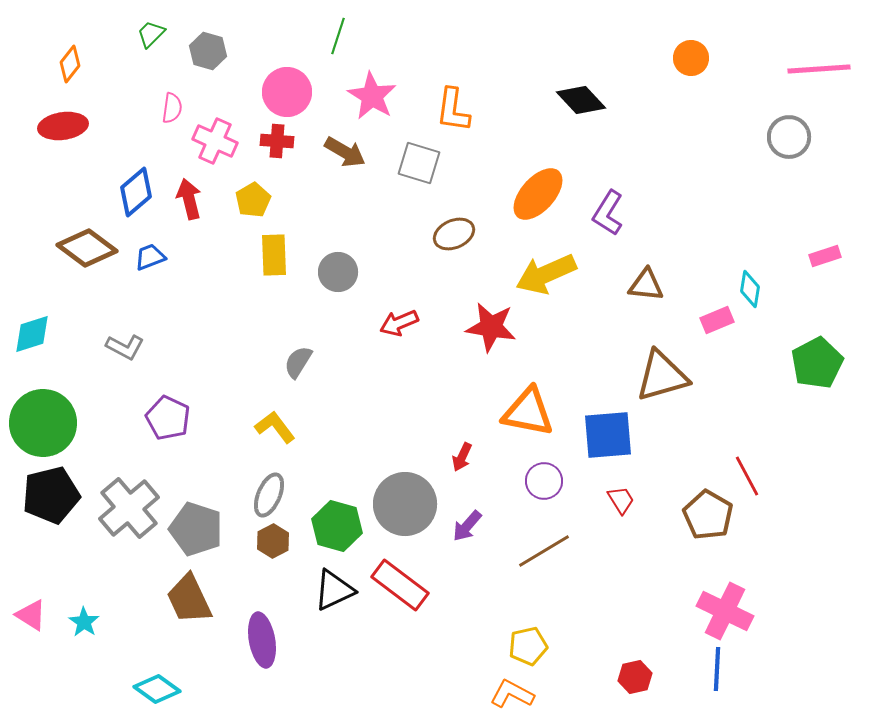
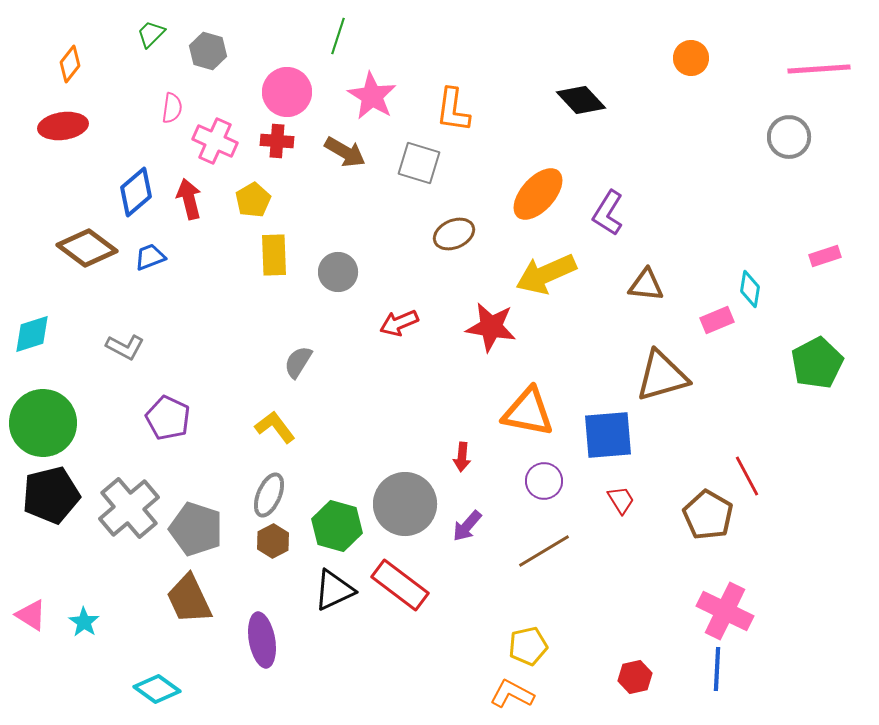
red arrow at (462, 457): rotated 20 degrees counterclockwise
